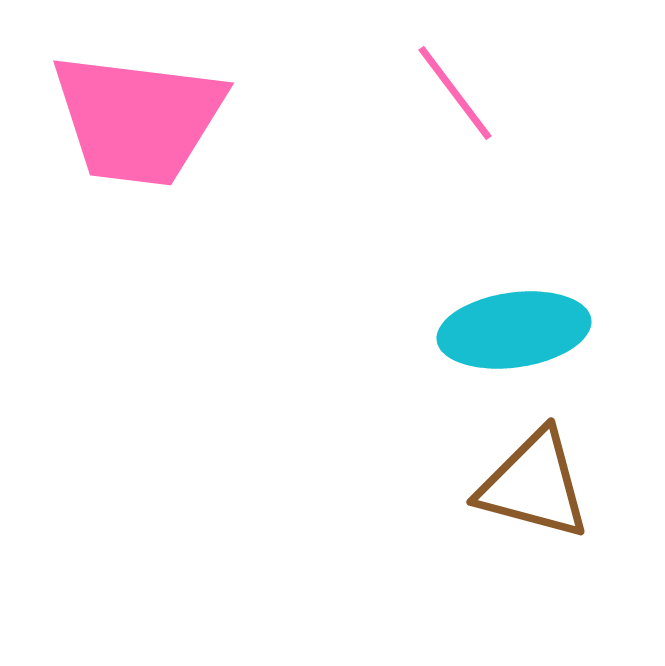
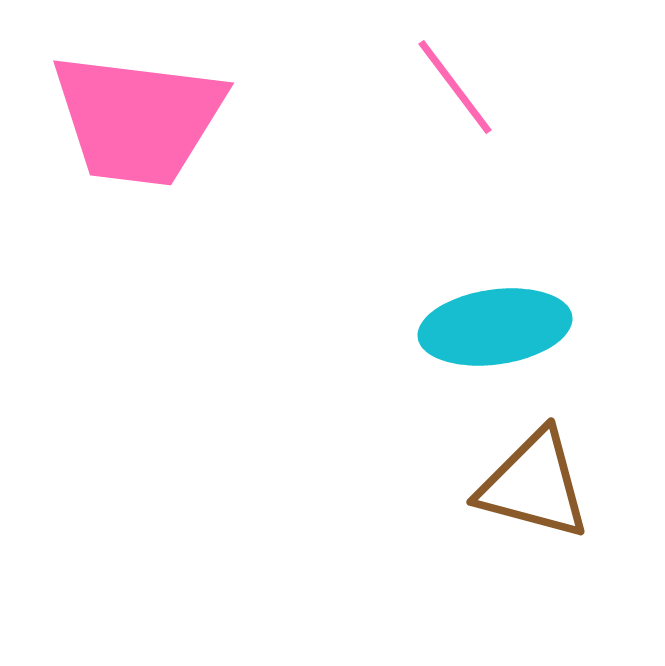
pink line: moved 6 px up
cyan ellipse: moved 19 px left, 3 px up
